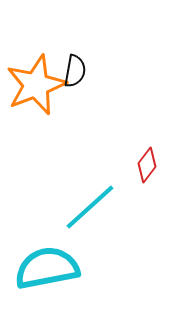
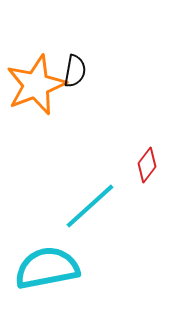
cyan line: moved 1 px up
